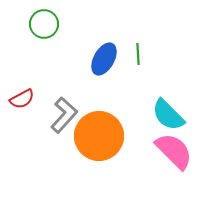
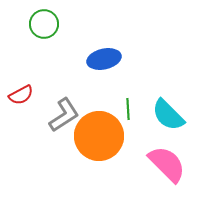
green line: moved 10 px left, 55 px down
blue ellipse: rotated 48 degrees clockwise
red semicircle: moved 1 px left, 4 px up
gray L-shape: rotated 15 degrees clockwise
pink semicircle: moved 7 px left, 13 px down
